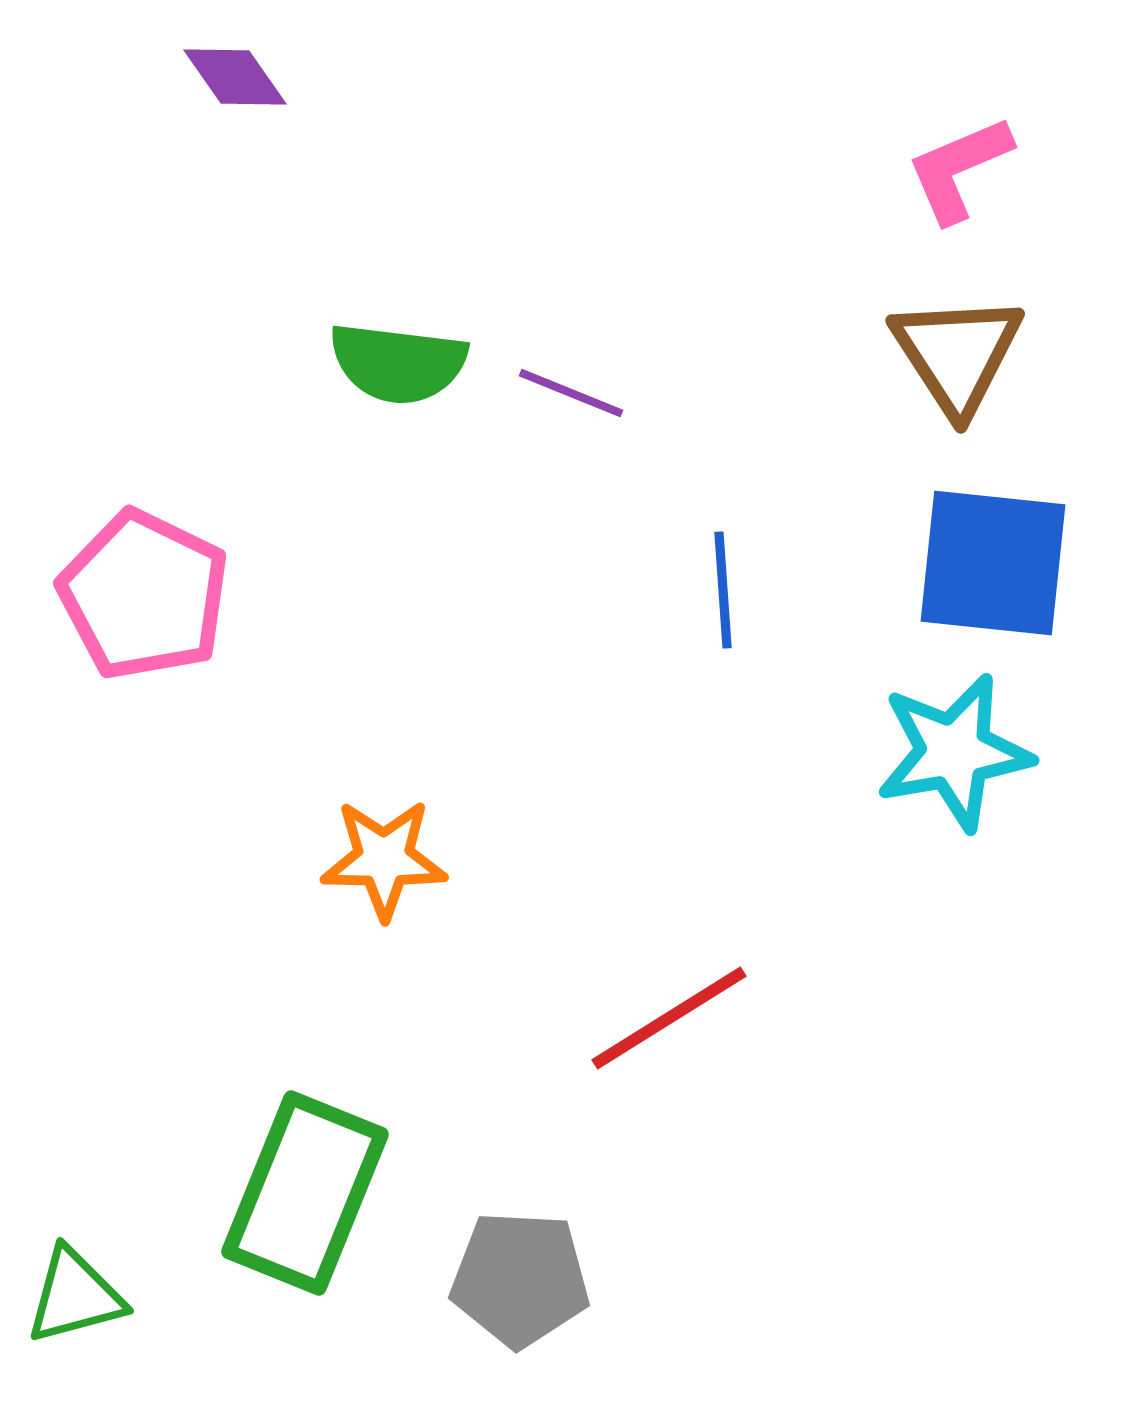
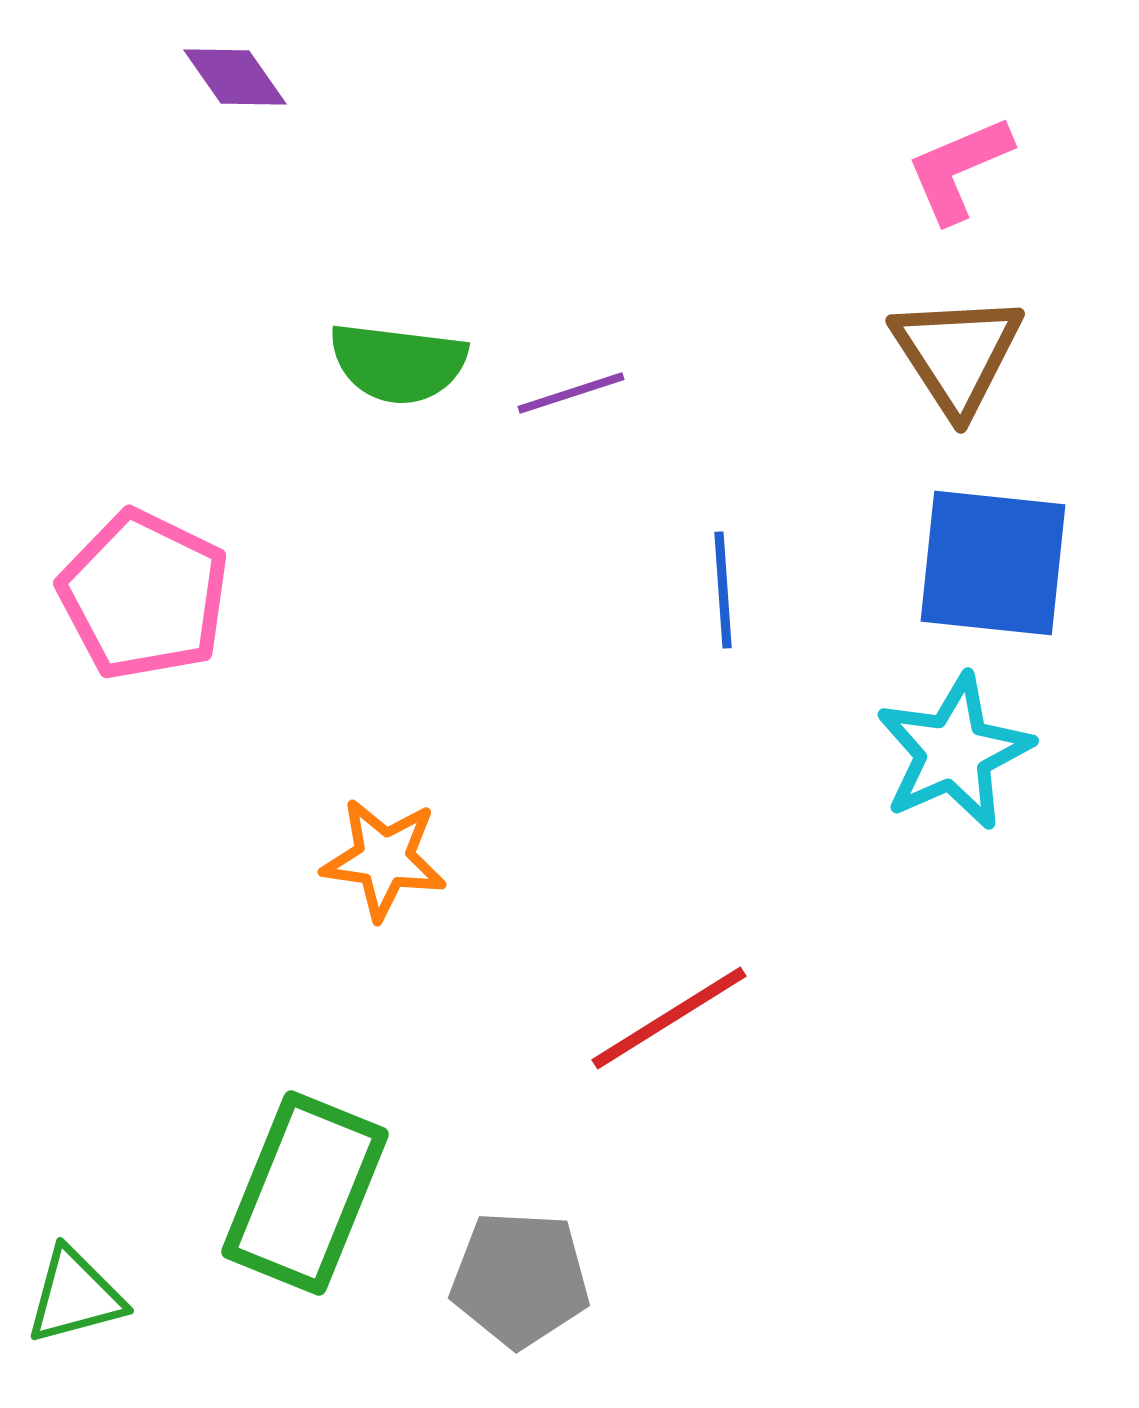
purple line: rotated 40 degrees counterclockwise
cyan star: rotated 14 degrees counterclockwise
orange star: rotated 7 degrees clockwise
